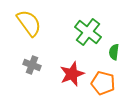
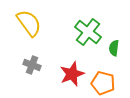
green semicircle: moved 4 px up
